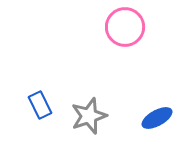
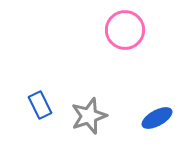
pink circle: moved 3 px down
